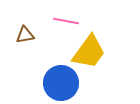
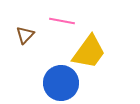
pink line: moved 4 px left
brown triangle: rotated 36 degrees counterclockwise
